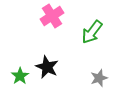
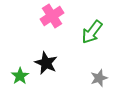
black star: moved 1 px left, 4 px up
